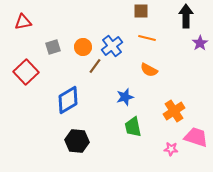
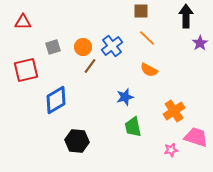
red triangle: rotated 12 degrees clockwise
orange line: rotated 30 degrees clockwise
brown line: moved 5 px left
red square: moved 2 px up; rotated 30 degrees clockwise
blue diamond: moved 12 px left
pink star: moved 1 px down; rotated 16 degrees counterclockwise
